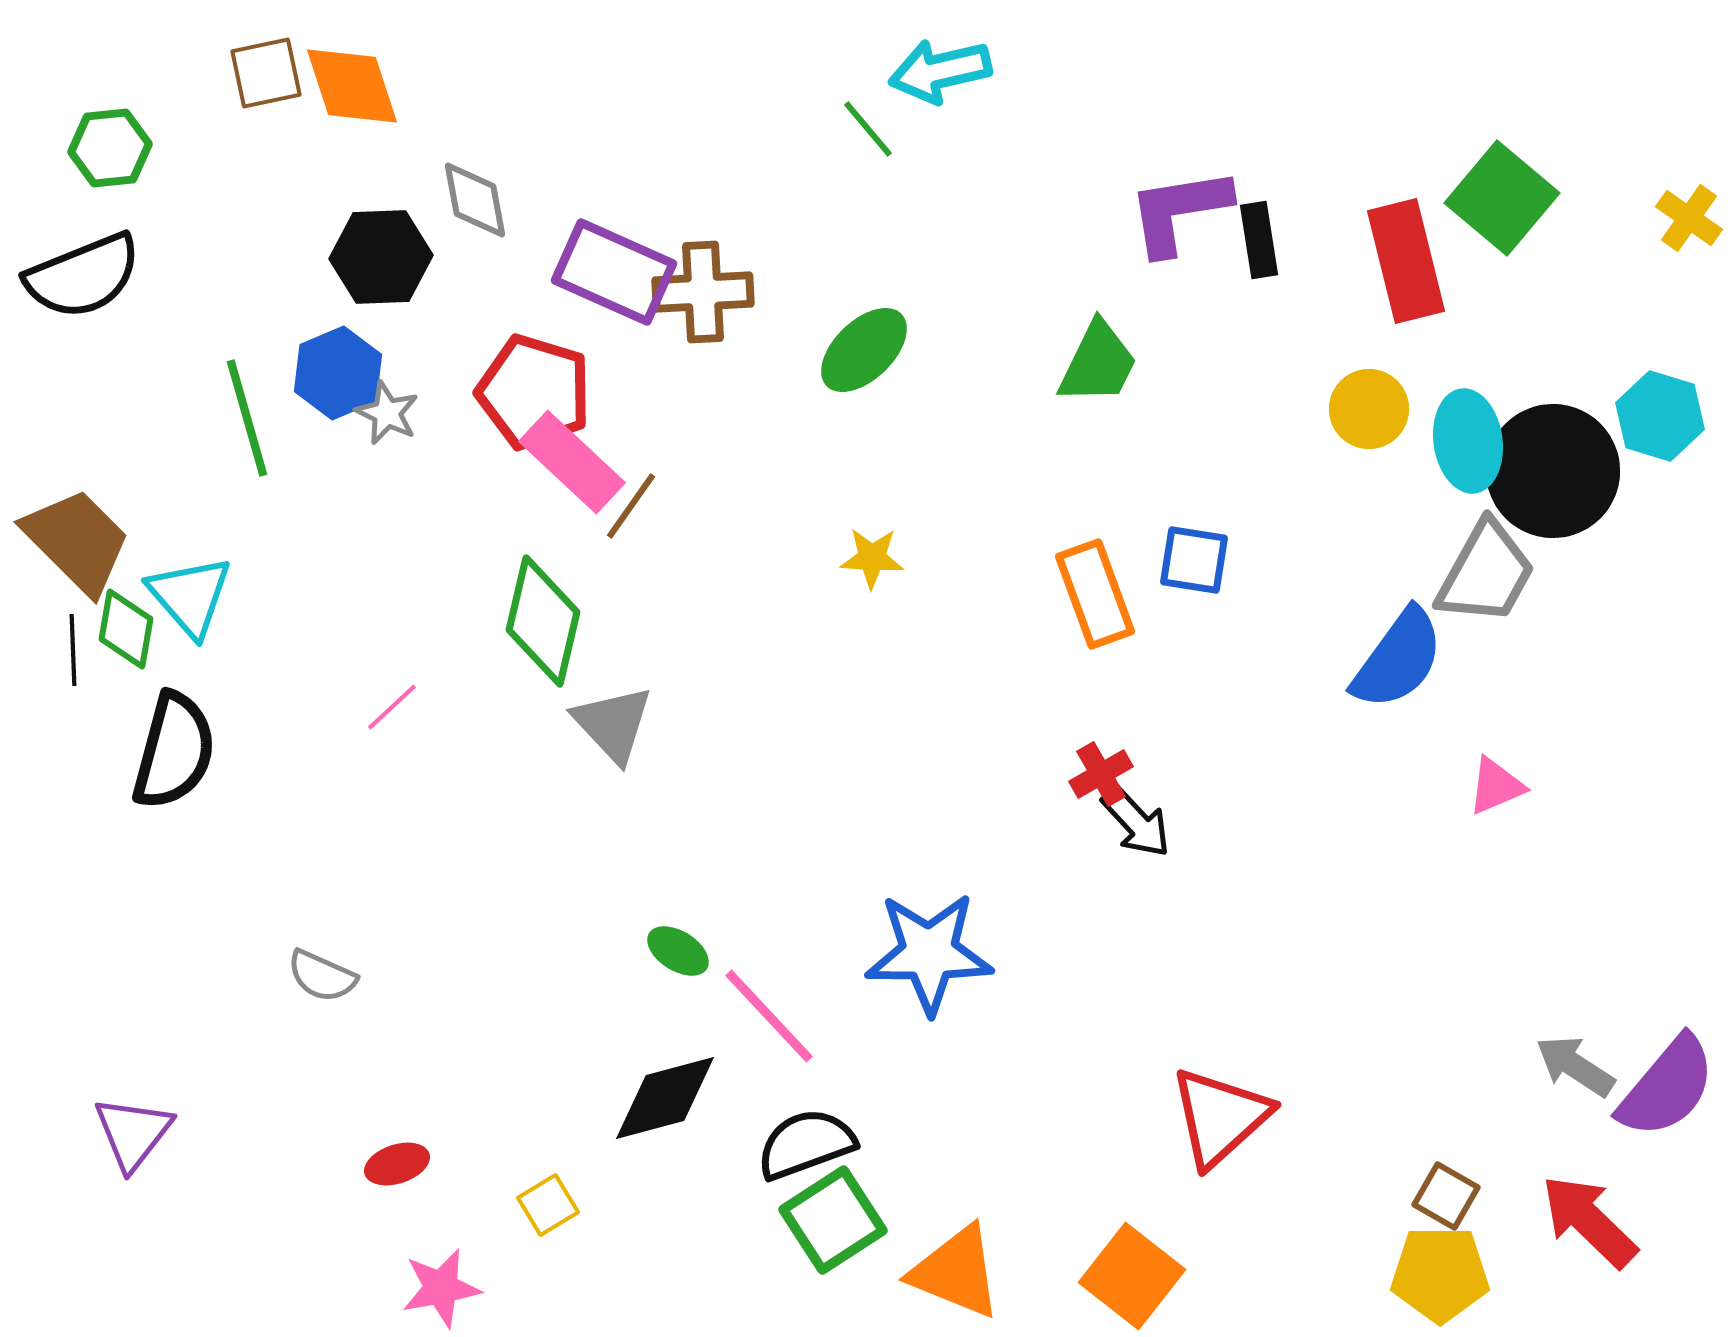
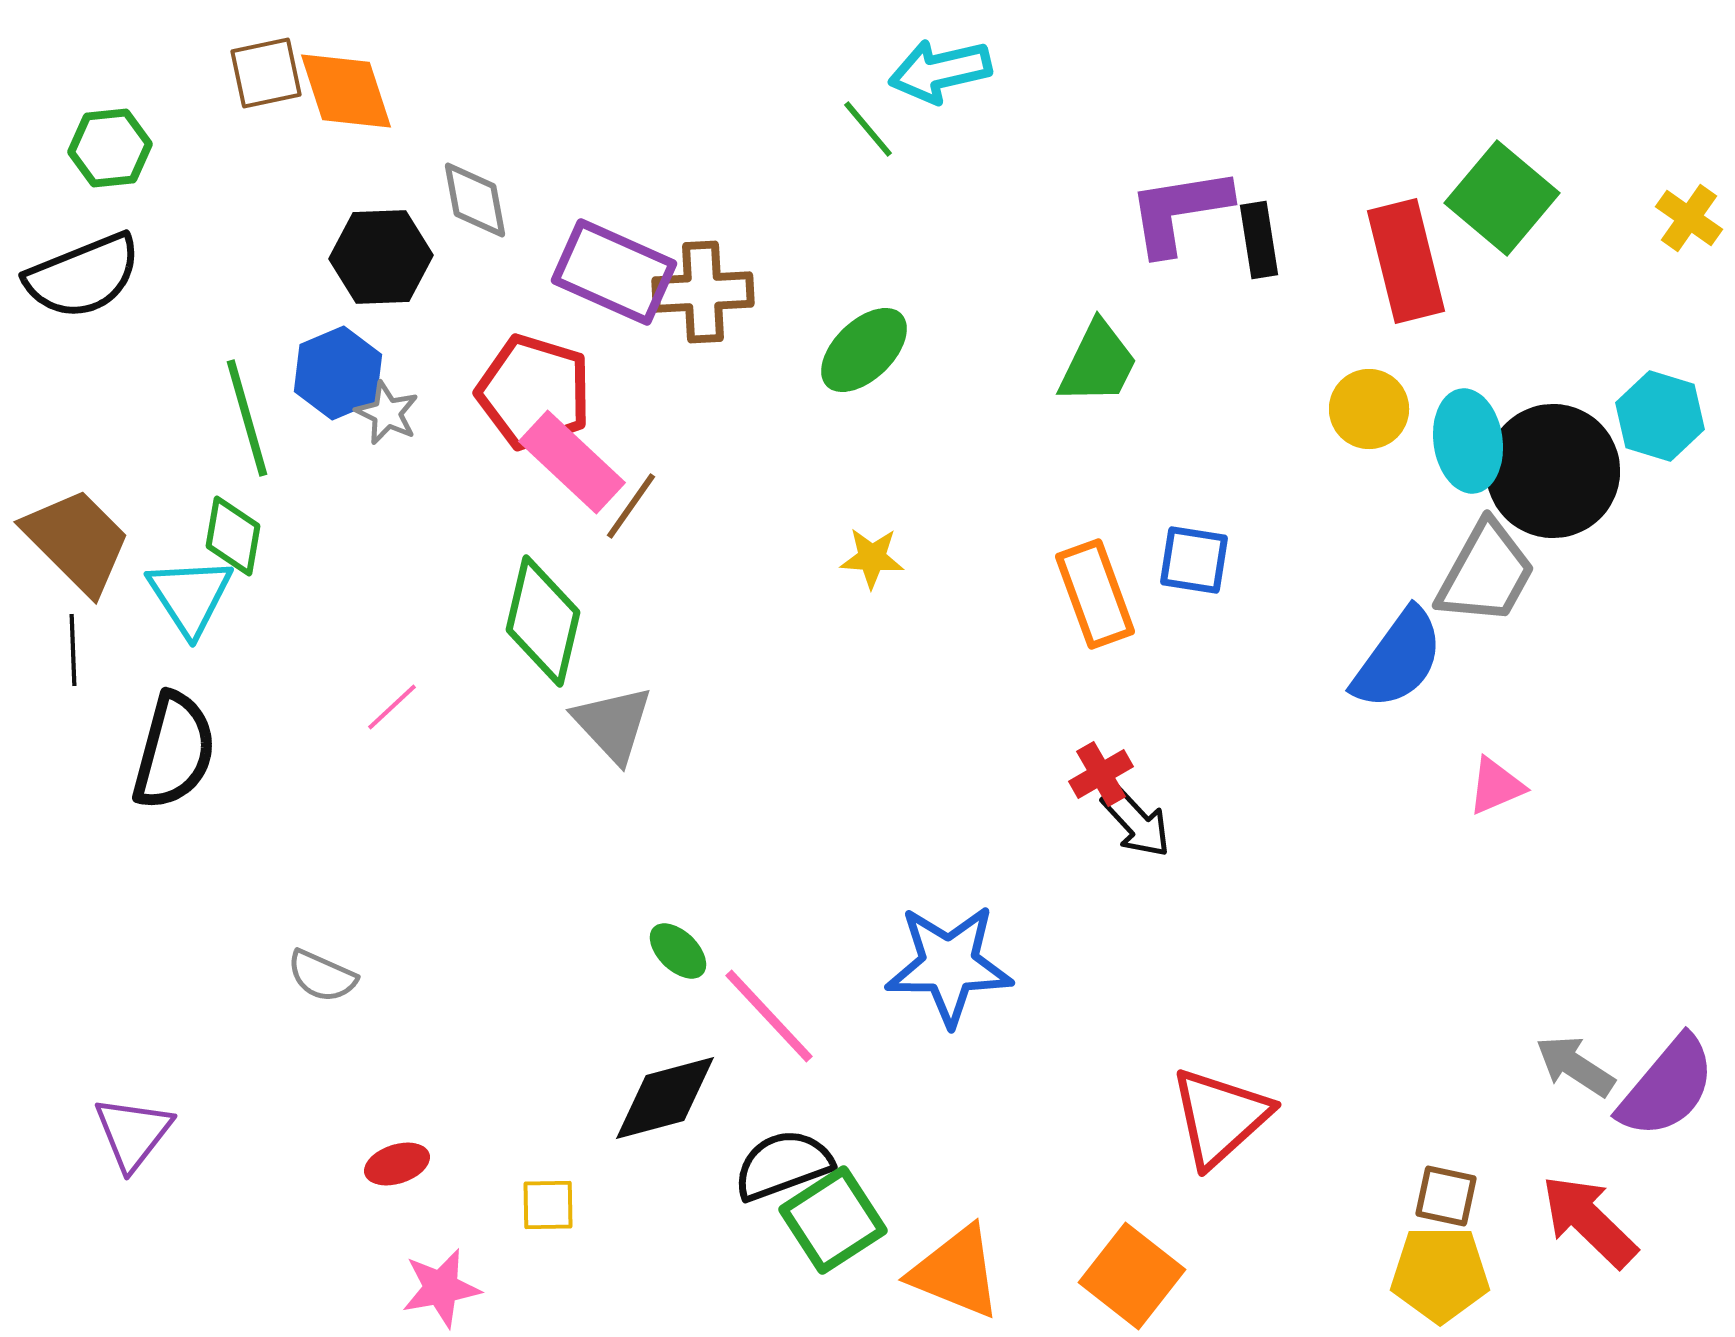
orange diamond at (352, 86): moved 6 px left, 5 px down
cyan triangle at (190, 596): rotated 8 degrees clockwise
green diamond at (126, 629): moved 107 px right, 93 px up
green ellipse at (678, 951): rotated 12 degrees clockwise
blue star at (929, 953): moved 20 px right, 12 px down
black semicircle at (806, 1144): moved 23 px left, 21 px down
brown square at (1446, 1196): rotated 18 degrees counterclockwise
yellow square at (548, 1205): rotated 30 degrees clockwise
